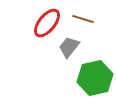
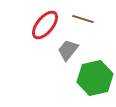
red ellipse: moved 2 px left, 2 px down
gray trapezoid: moved 1 px left, 3 px down
